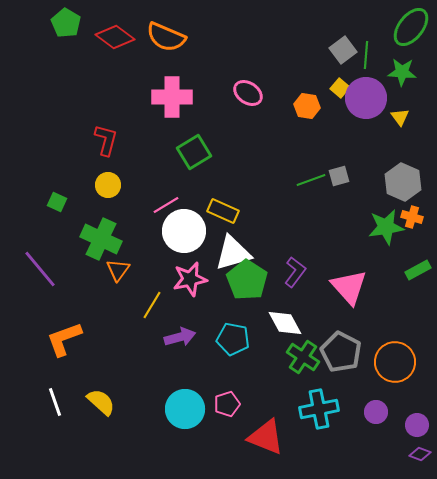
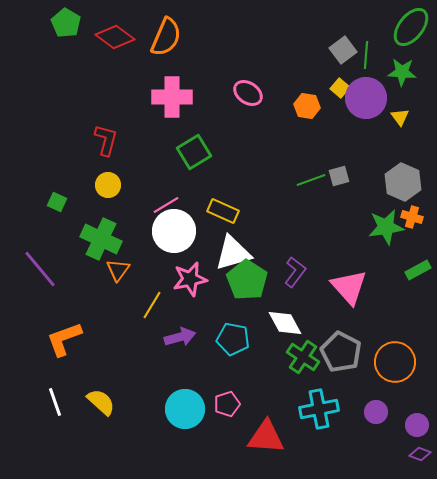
orange semicircle at (166, 37): rotated 90 degrees counterclockwise
white circle at (184, 231): moved 10 px left
red triangle at (266, 437): rotated 18 degrees counterclockwise
